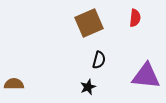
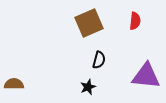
red semicircle: moved 3 px down
